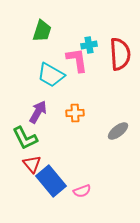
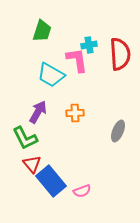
gray ellipse: rotated 30 degrees counterclockwise
